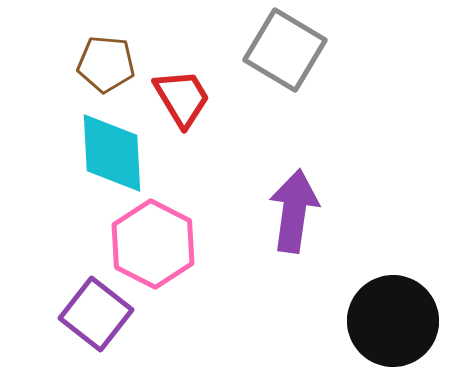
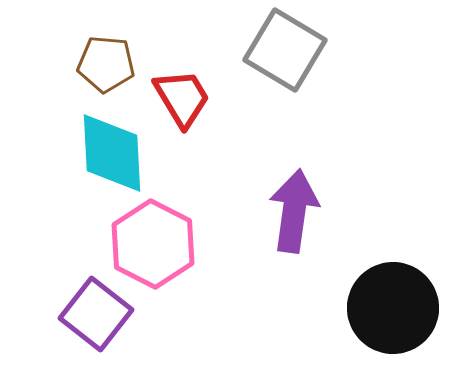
black circle: moved 13 px up
